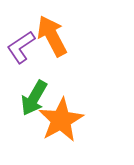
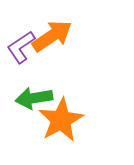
orange arrow: rotated 84 degrees clockwise
green arrow: rotated 51 degrees clockwise
